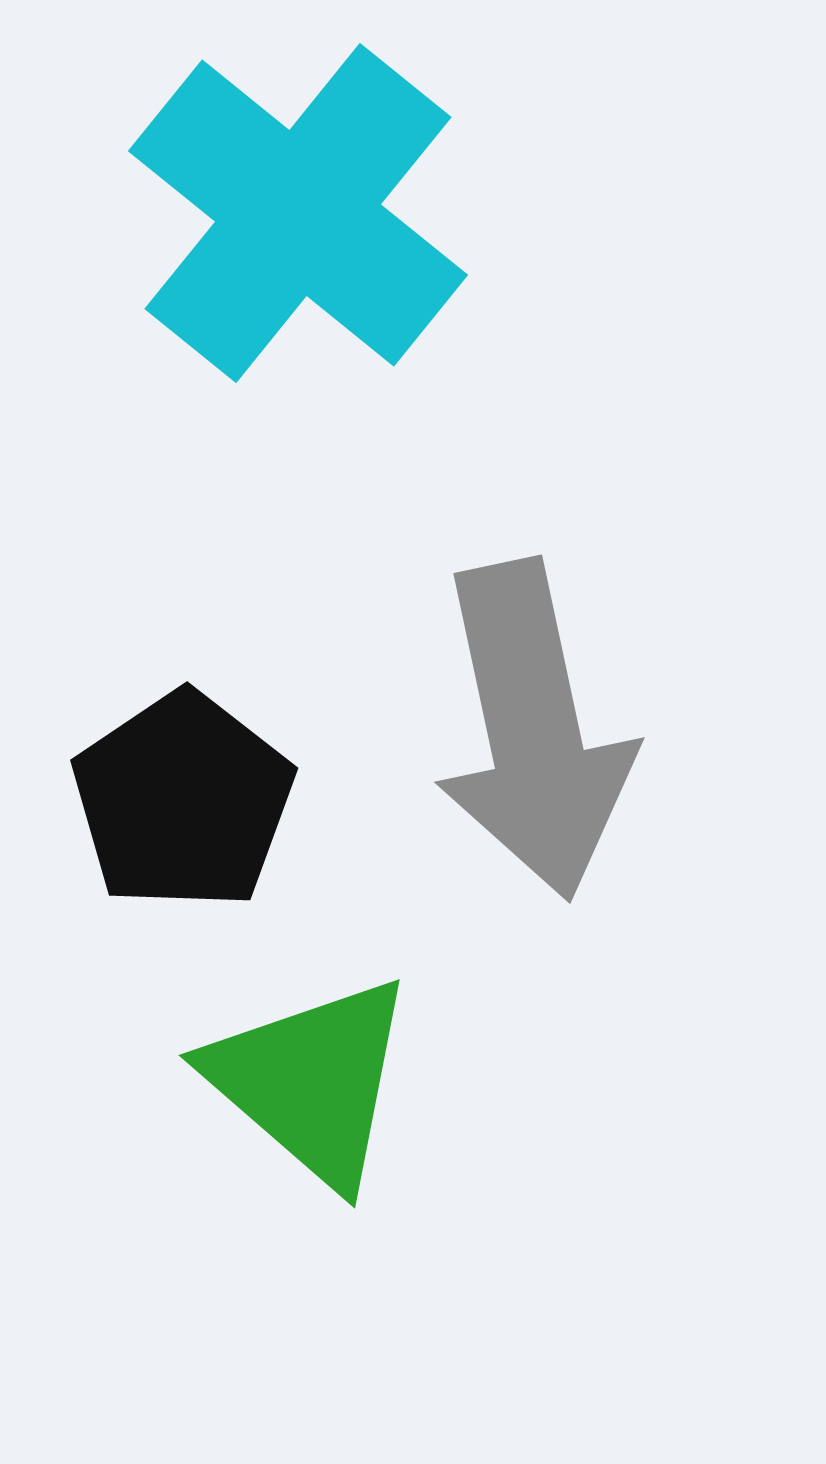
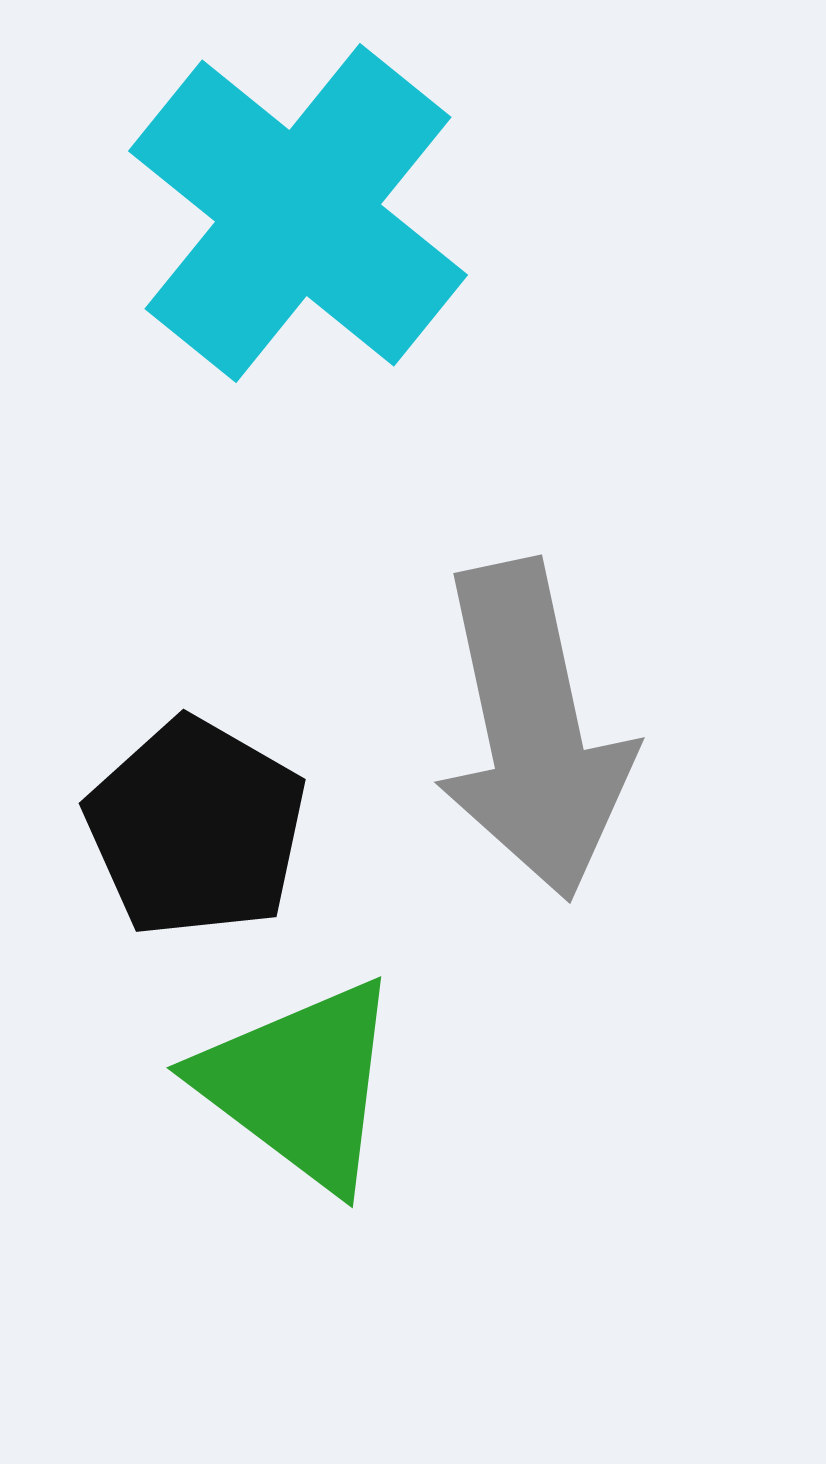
black pentagon: moved 13 px right, 27 px down; rotated 8 degrees counterclockwise
green triangle: moved 11 px left, 3 px down; rotated 4 degrees counterclockwise
